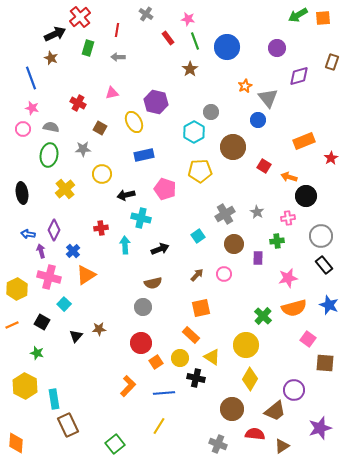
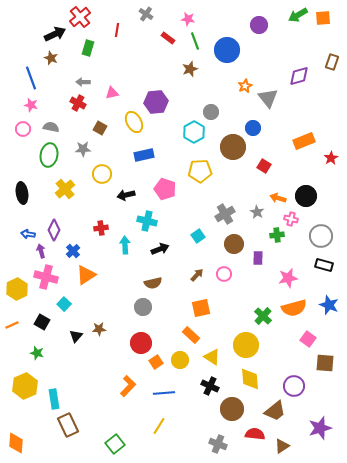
red rectangle at (168, 38): rotated 16 degrees counterclockwise
blue circle at (227, 47): moved 3 px down
purple circle at (277, 48): moved 18 px left, 23 px up
gray arrow at (118, 57): moved 35 px left, 25 px down
brown star at (190, 69): rotated 14 degrees clockwise
purple hexagon at (156, 102): rotated 20 degrees counterclockwise
pink star at (32, 108): moved 1 px left, 3 px up
blue circle at (258, 120): moved 5 px left, 8 px down
orange arrow at (289, 177): moved 11 px left, 21 px down
cyan cross at (141, 218): moved 6 px right, 3 px down
pink cross at (288, 218): moved 3 px right, 1 px down; rotated 24 degrees clockwise
green cross at (277, 241): moved 6 px up
black rectangle at (324, 265): rotated 36 degrees counterclockwise
pink cross at (49, 277): moved 3 px left
yellow circle at (180, 358): moved 2 px down
black cross at (196, 378): moved 14 px right, 8 px down; rotated 12 degrees clockwise
yellow diamond at (250, 379): rotated 35 degrees counterclockwise
yellow hexagon at (25, 386): rotated 10 degrees clockwise
purple circle at (294, 390): moved 4 px up
